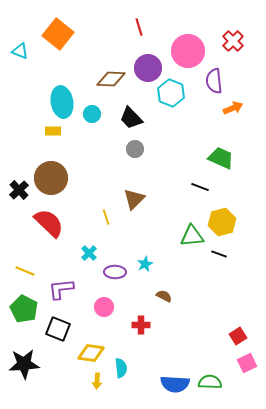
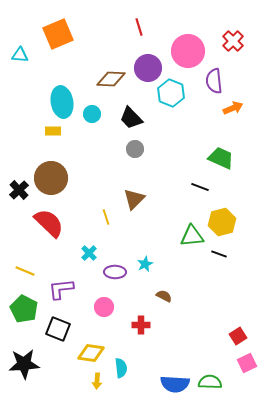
orange square at (58, 34): rotated 28 degrees clockwise
cyan triangle at (20, 51): moved 4 px down; rotated 18 degrees counterclockwise
